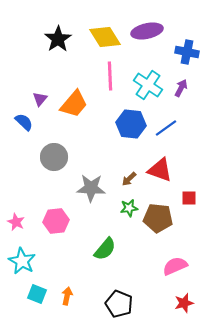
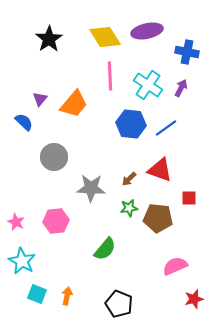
black star: moved 9 px left
red star: moved 10 px right, 4 px up
